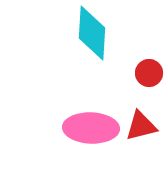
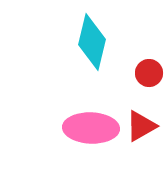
cyan diamond: moved 9 px down; rotated 10 degrees clockwise
red triangle: rotated 16 degrees counterclockwise
